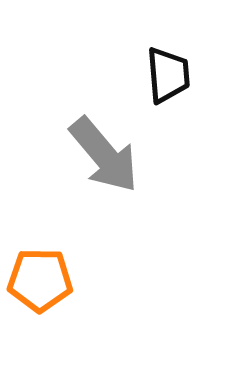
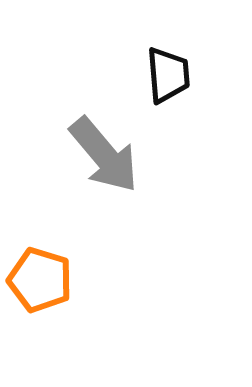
orange pentagon: rotated 16 degrees clockwise
